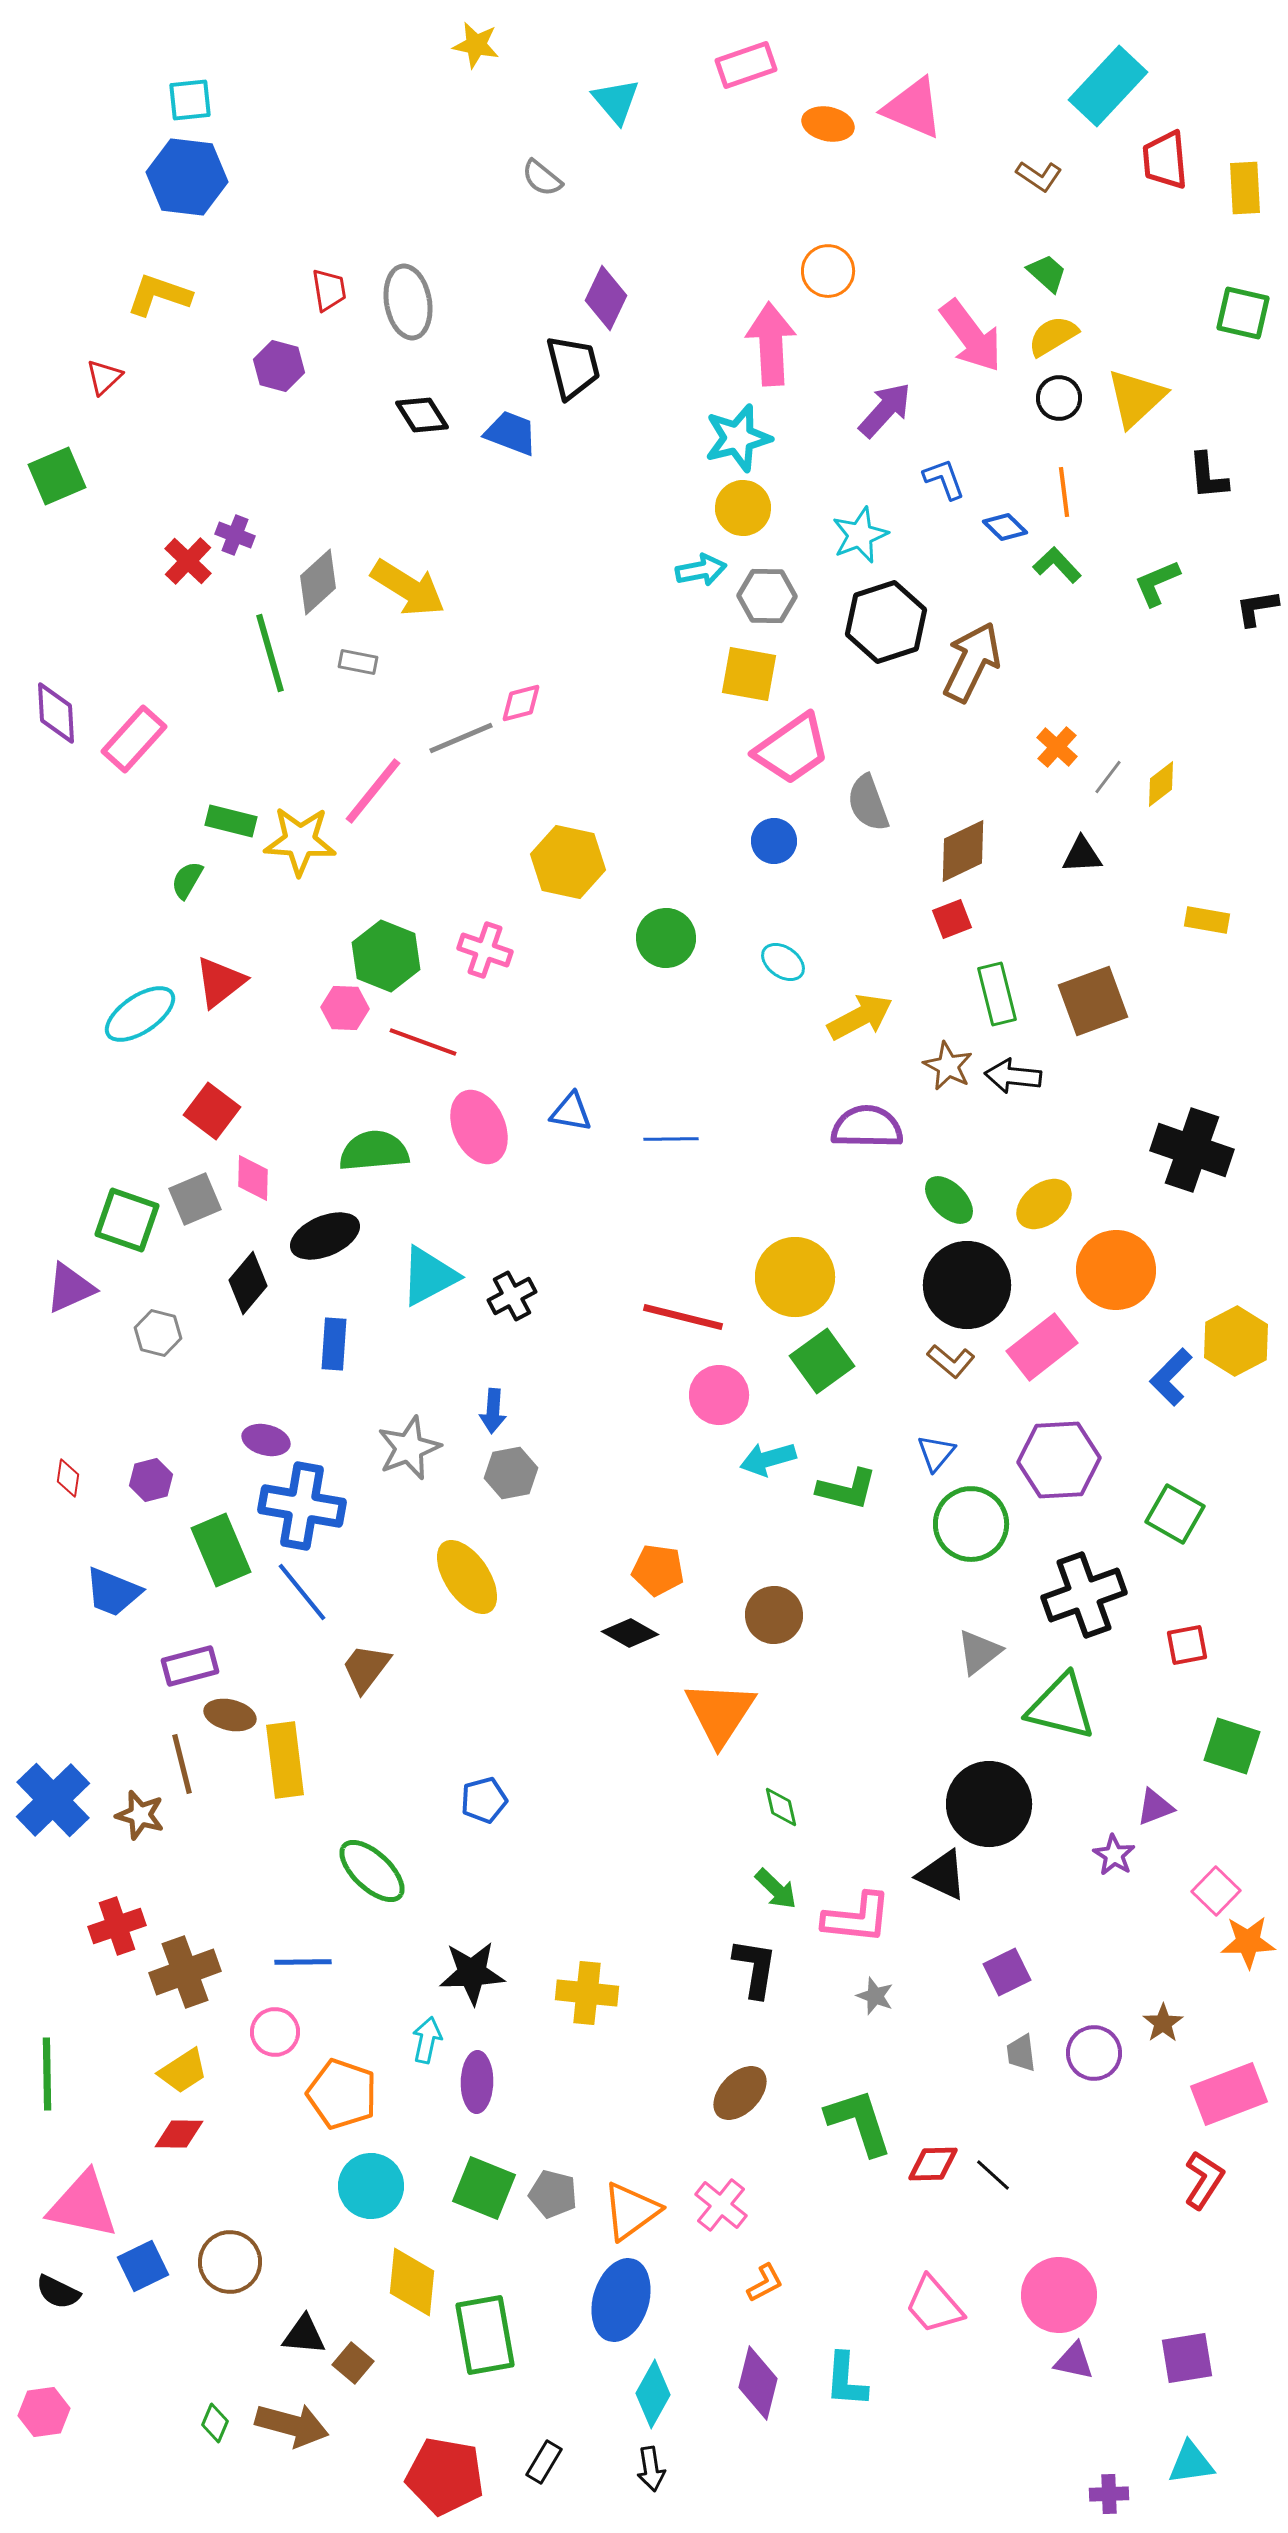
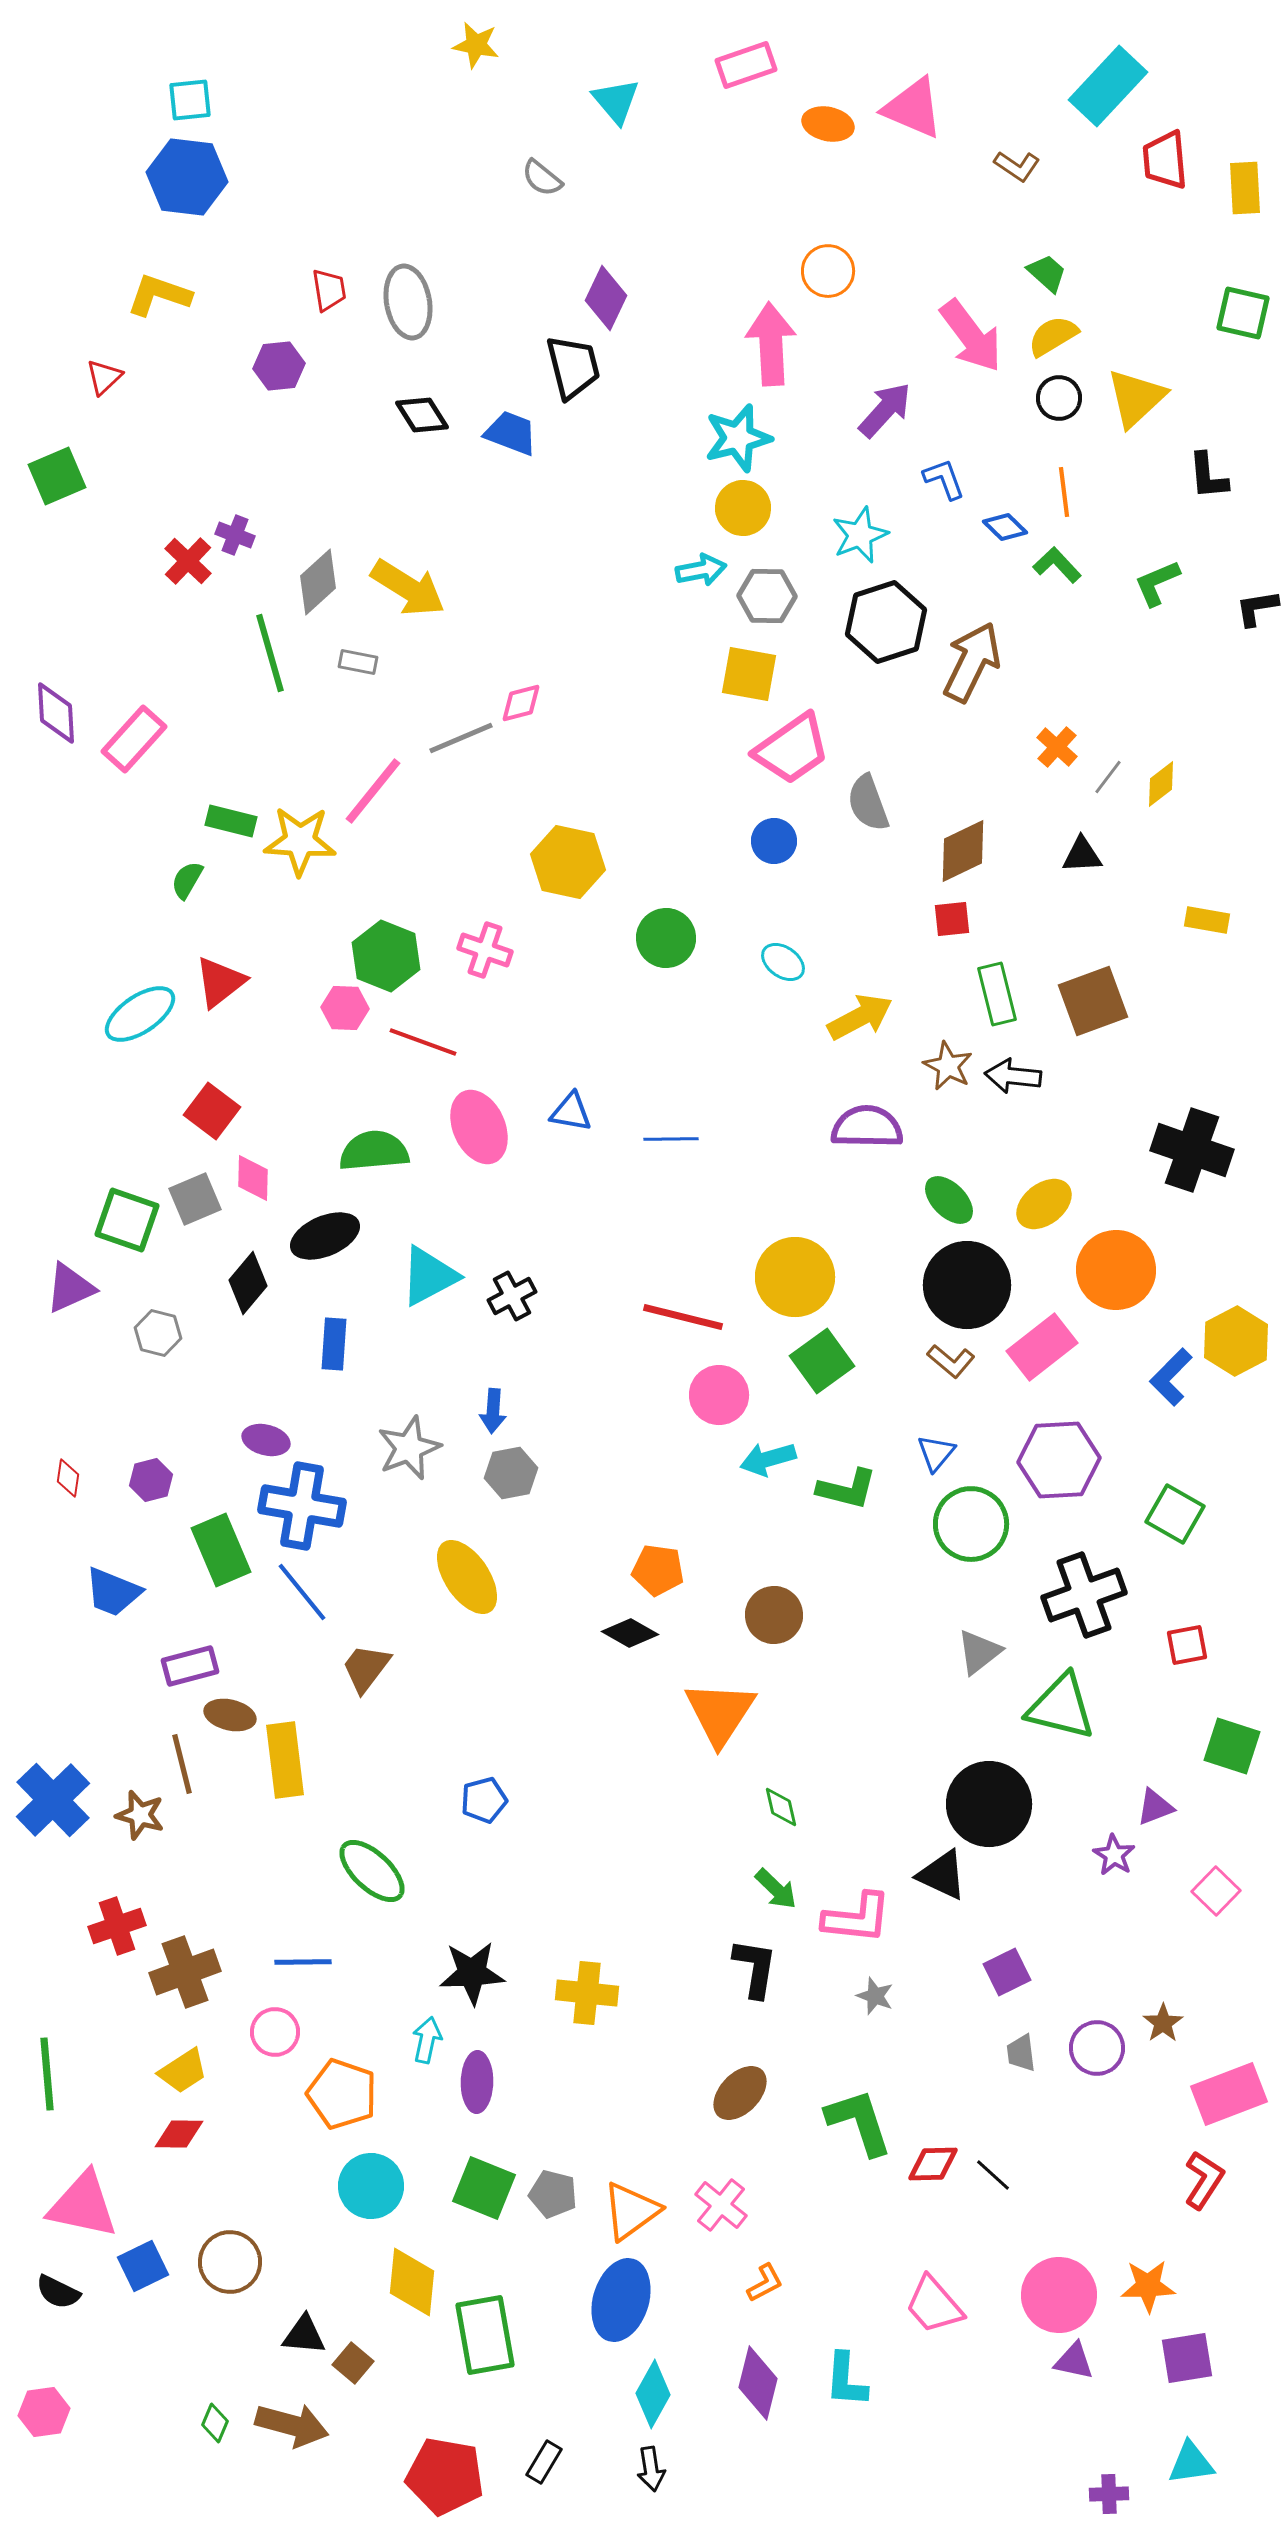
brown L-shape at (1039, 176): moved 22 px left, 10 px up
purple hexagon at (279, 366): rotated 21 degrees counterclockwise
red square at (952, 919): rotated 15 degrees clockwise
orange star at (1248, 1942): moved 100 px left, 344 px down
purple circle at (1094, 2053): moved 3 px right, 5 px up
green line at (47, 2074): rotated 4 degrees counterclockwise
